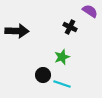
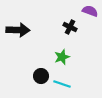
purple semicircle: rotated 14 degrees counterclockwise
black arrow: moved 1 px right, 1 px up
black circle: moved 2 px left, 1 px down
